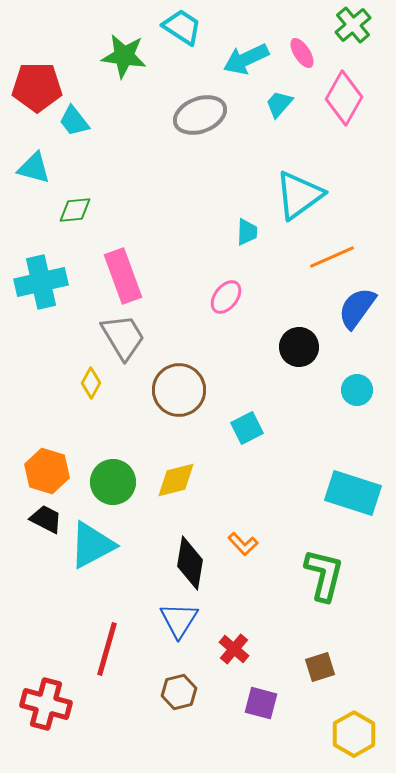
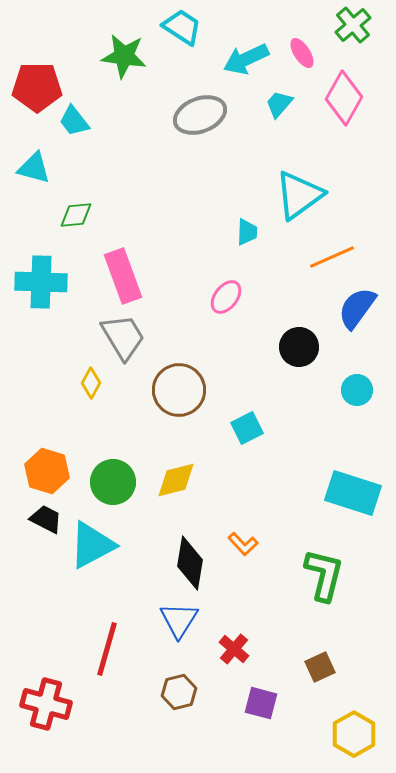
green diamond at (75, 210): moved 1 px right, 5 px down
cyan cross at (41, 282): rotated 15 degrees clockwise
brown square at (320, 667): rotated 8 degrees counterclockwise
